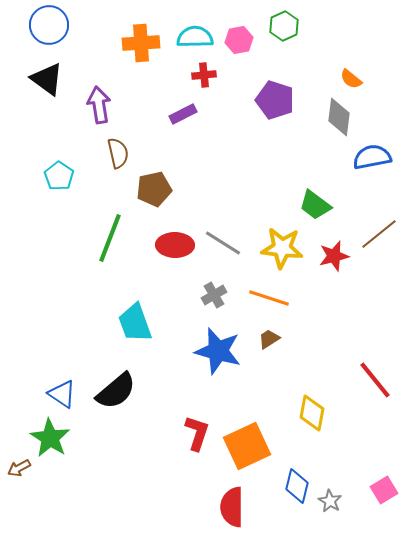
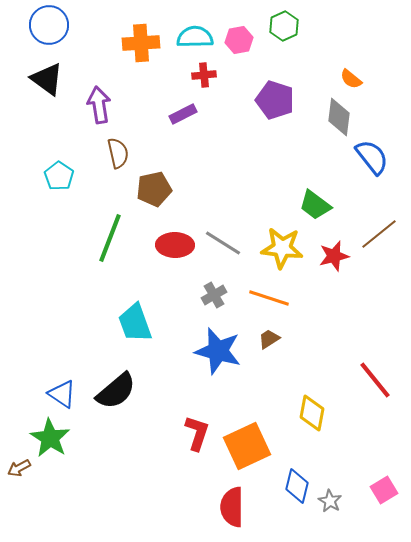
blue semicircle: rotated 63 degrees clockwise
